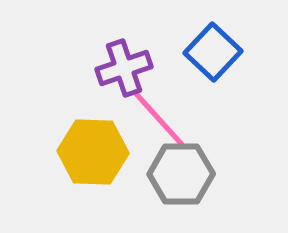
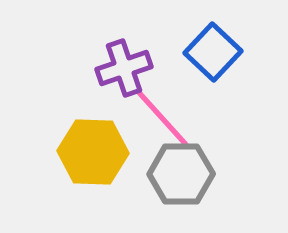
pink line: moved 4 px right
